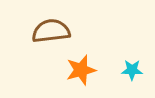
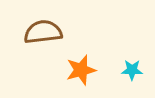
brown semicircle: moved 8 px left, 1 px down
